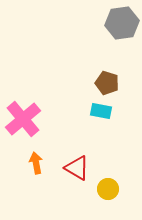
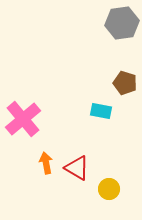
brown pentagon: moved 18 px right
orange arrow: moved 10 px right
yellow circle: moved 1 px right
